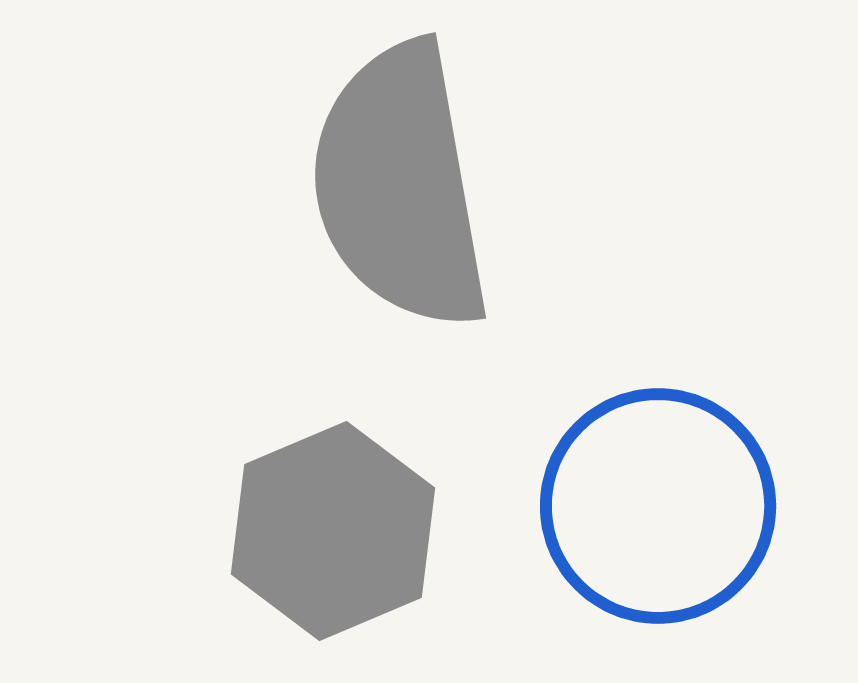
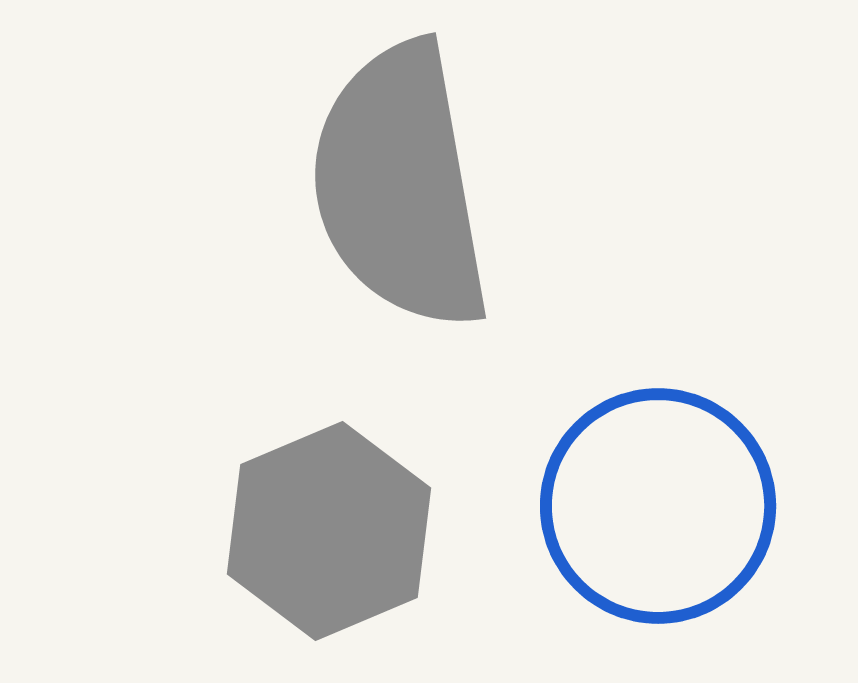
gray hexagon: moved 4 px left
